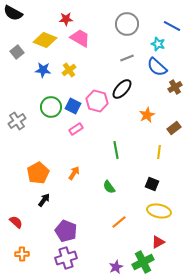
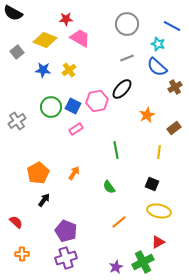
pink hexagon: rotated 25 degrees counterclockwise
